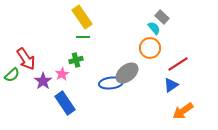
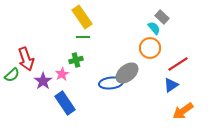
red arrow: rotated 15 degrees clockwise
